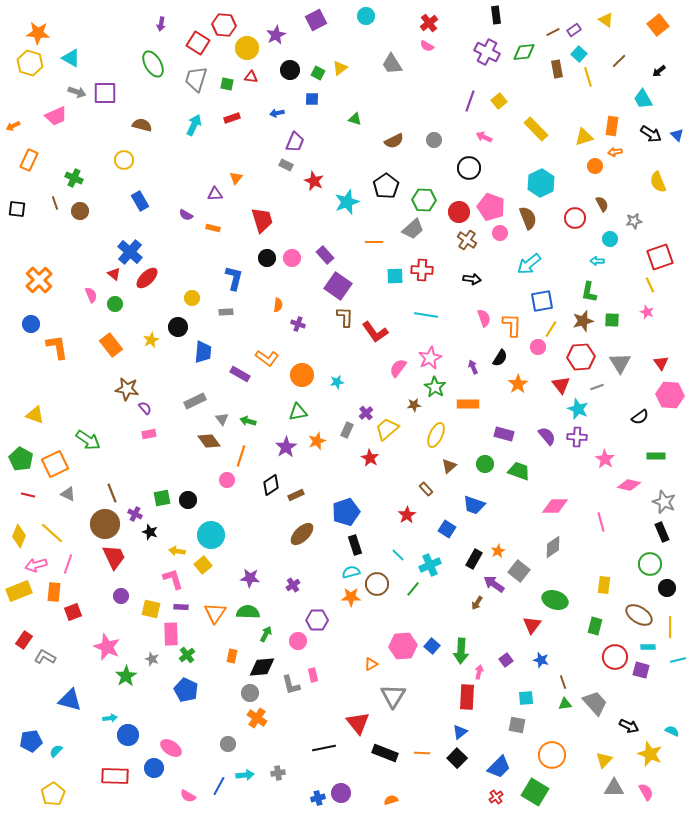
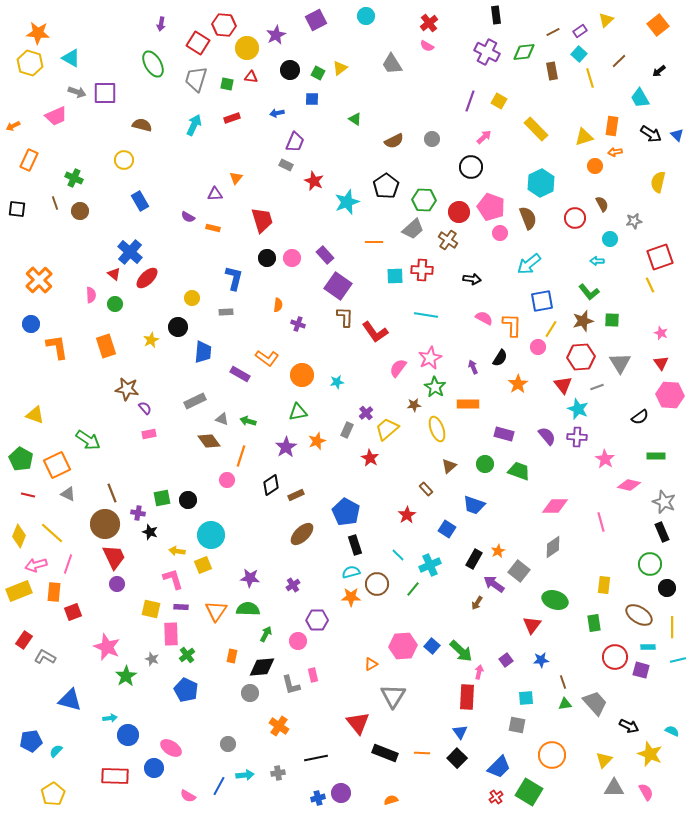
yellow triangle at (606, 20): rotated 42 degrees clockwise
purple rectangle at (574, 30): moved 6 px right, 1 px down
brown rectangle at (557, 69): moved 5 px left, 2 px down
yellow line at (588, 77): moved 2 px right, 1 px down
cyan trapezoid at (643, 99): moved 3 px left, 1 px up
yellow square at (499, 101): rotated 21 degrees counterclockwise
green triangle at (355, 119): rotated 16 degrees clockwise
pink arrow at (484, 137): rotated 112 degrees clockwise
gray circle at (434, 140): moved 2 px left, 1 px up
black circle at (469, 168): moved 2 px right, 1 px up
yellow semicircle at (658, 182): rotated 35 degrees clockwise
purple semicircle at (186, 215): moved 2 px right, 2 px down
brown cross at (467, 240): moved 19 px left
green L-shape at (589, 292): rotated 50 degrees counterclockwise
pink semicircle at (91, 295): rotated 21 degrees clockwise
pink star at (647, 312): moved 14 px right, 21 px down
pink semicircle at (484, 318): rotated 42 degrees counterclockwise
orange rectangle at (111, 345): moved 5 px left, 1 px down; rotated 20 degrees clockwise
red triangle at (561, 385): moved 2 px right
gray triangle at (222, 419): rotated 32 degrees counterclockwise
yellow ellipse at (436, 435): moved 1 px right, 6 px up; rotated 45 degrees counterclockwise
orange square at (55, 464): moved 2 px right, 1 px down
blue pentagon at (346, 512): rotated 24 degrees counterclockwise
purple cross at (135, 514): moved 3 px right, 1 px up; rotated 16 degrees counterclockwise
yellow square at (203, 565): rotated 18 degrees clockwise
purple circle at (121, 596): moved 4 px left, 12 px up
green semicircle at (248, 612): moved 3 px up
orange triangle at (215, 613): moved 1 px right, 2 px up
green rectangle at (595, 626): moved 1 px left, 3 px up; rotated 24 degrees counterclockwise
yellow line at (670, 627): moved 2 px right
green arrow at (461, 651): rotated 50 degrees counterclockwise
blue star at (541, 660): rotated 21 degrees counterclockwise
orange cross at (257, 718): moved 22 px right, 8 px down
blue triangle at (460, 732): rotated 28 degrees counterclockwise
black line at (324, 748): moved 8 px left, 10 px down
green square at (535, 792): moved 6 px left
